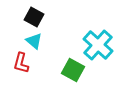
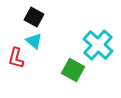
red L-shape: moved 5 px left, 5 px up
